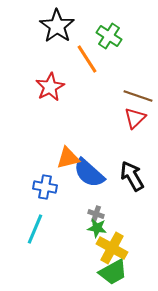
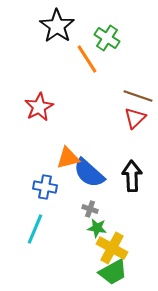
green cross: moved 2 px left, 2 px down
red star: moved 11 px left, 20 px down
black arrow: rotated 28 degrees clockwise
gray cross: moved 6 px left, 5 px up
